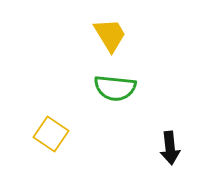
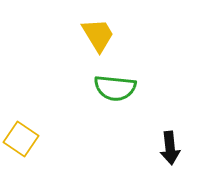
yellow trapezoid: moved 12 px left
yellow square: moved 30 px left, 5 px down
